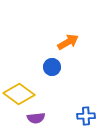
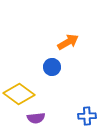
blue cross: moved 1 px right
